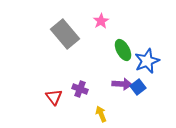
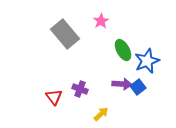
yellow arrow: rotated 70 degrees clockwise
